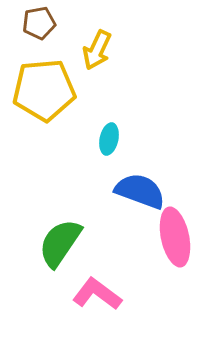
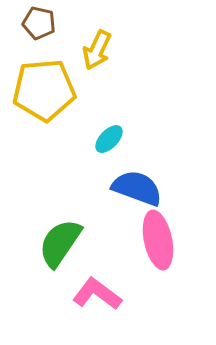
brown pentagon: rotated 24 degrees clockwise
cyan ellipse: rotated 32 degrees clockwise
blue semicircle: moved 3 px left, 3 px up
pink ellipse: moved 17 px left, 3 px down
